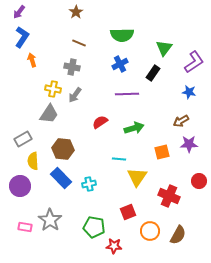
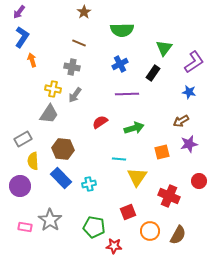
brown star: moved 8 px right
green semicircle: moved 5 px up
purple star: rotated 12 degrees counterclockwise
